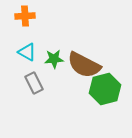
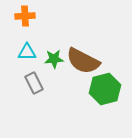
cyan triangle: rotated 30 degrees counterclockwise
brown semicircle: moved 1 px left, 4 px up
